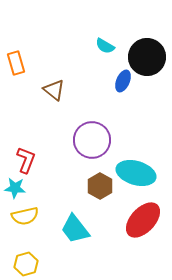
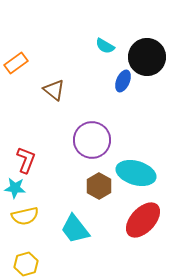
orange rectangle: rotated 70 degrees clockwise
brown hexagon: moved 1 px left
